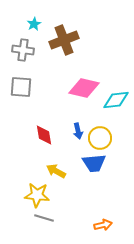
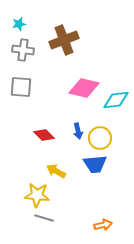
cyan star: moved 15 px left; rotated 16 degrees clockwise
red diamond: rotated 35 degrees counterclockwise
blue trapezoid: moved 1 px right, 1 px down
